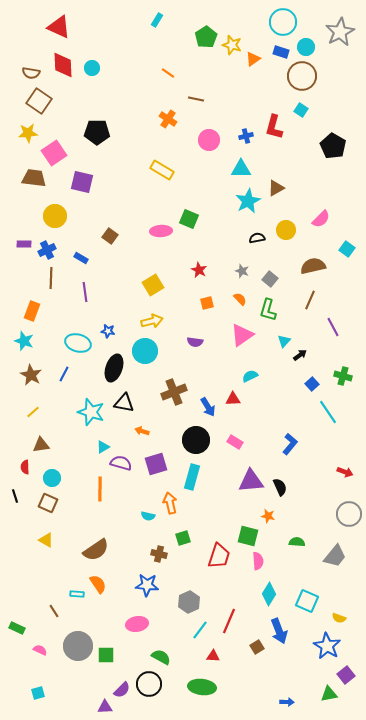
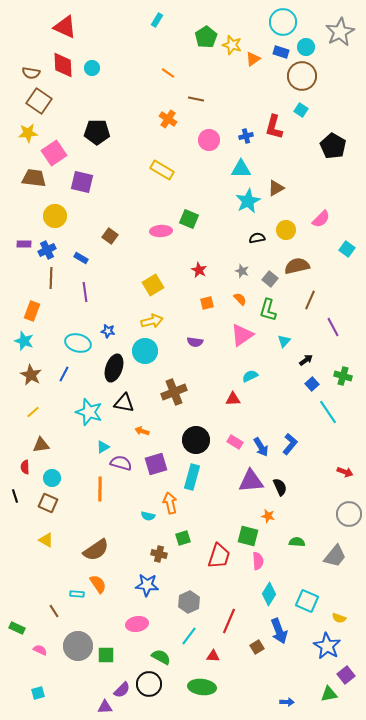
red triangle at (59, 27): moved 6 px right
brown semicircle at (313, 266): moved 16 px left
black arrow at (300, 355): moved 6 px right, 5 px down
blue arrow at (208, 407): moved 53 px right, 40 px down
cyan star at (91, 412): moved 2 px left
cyan line at (200, 630): moved 11 px left, 6 px down
